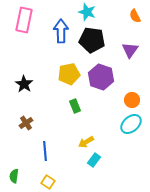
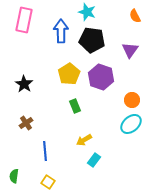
yellow pentagon: rotated 20 degrees counterclockwise
yellow arrow: moved 2 px left, 2 px up
